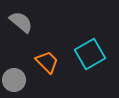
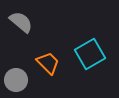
orange trapezoid: moved 1 px right, 1 px down
gray circle: moved 2 px right
